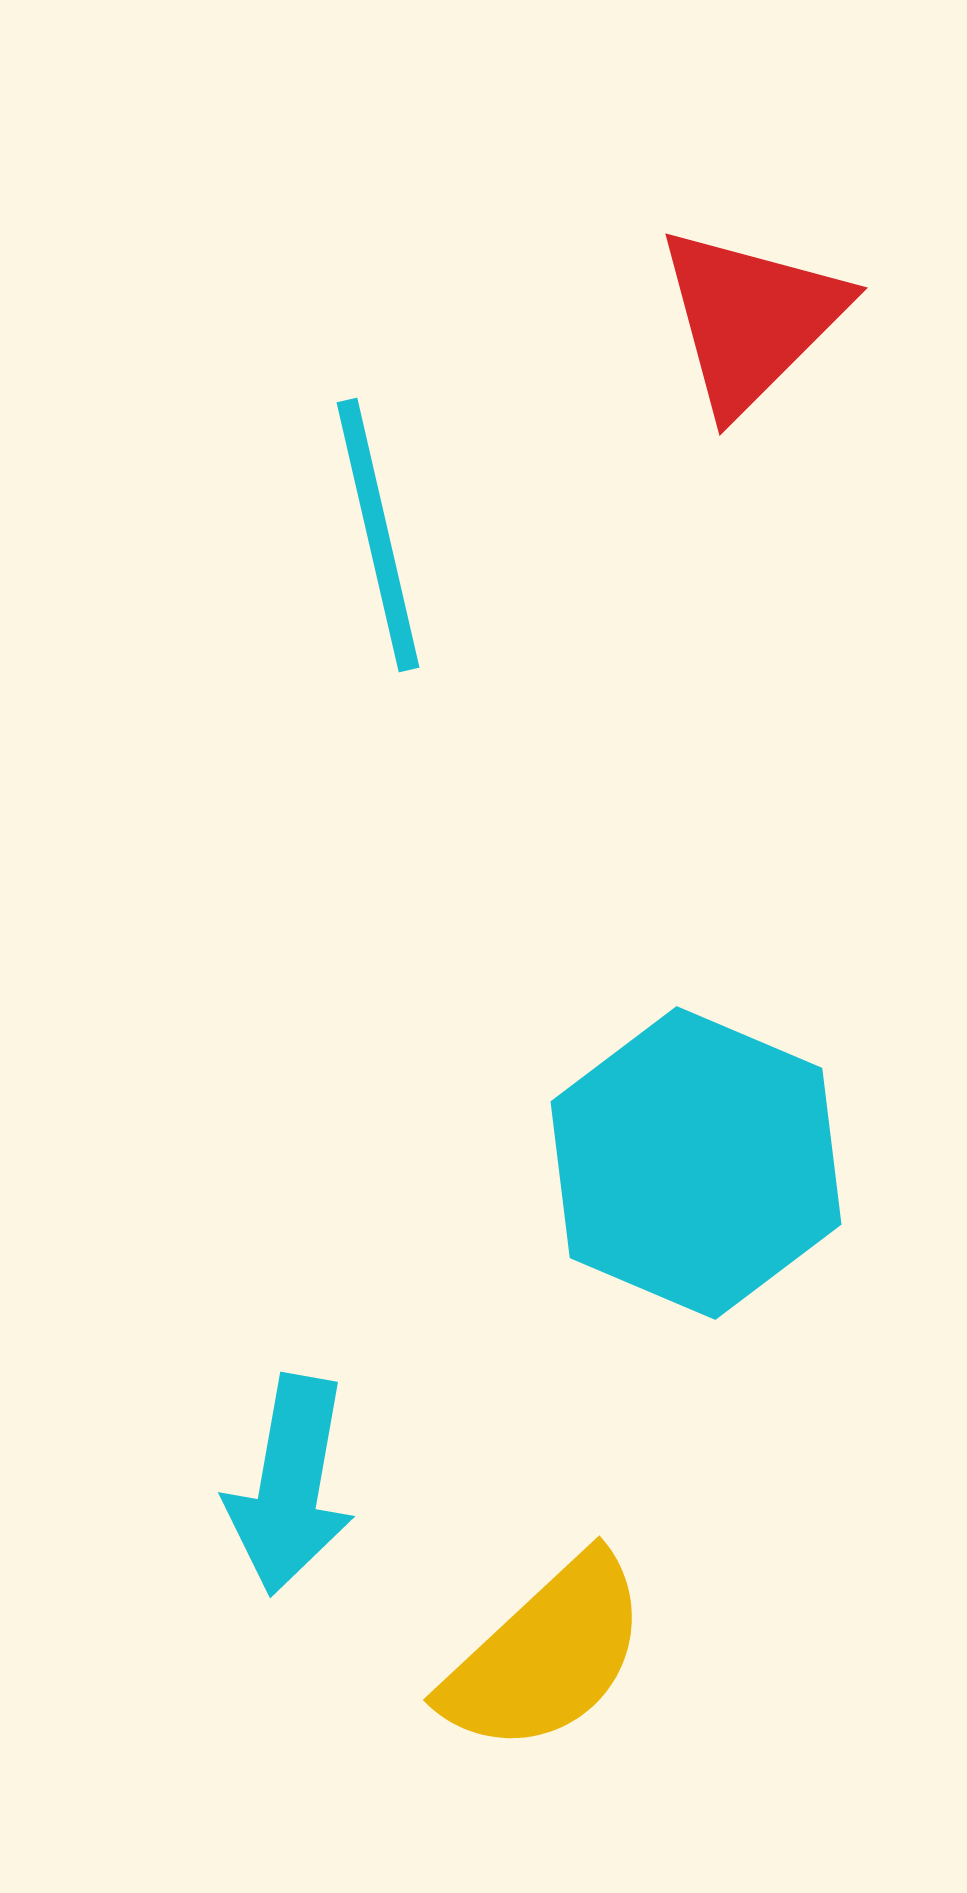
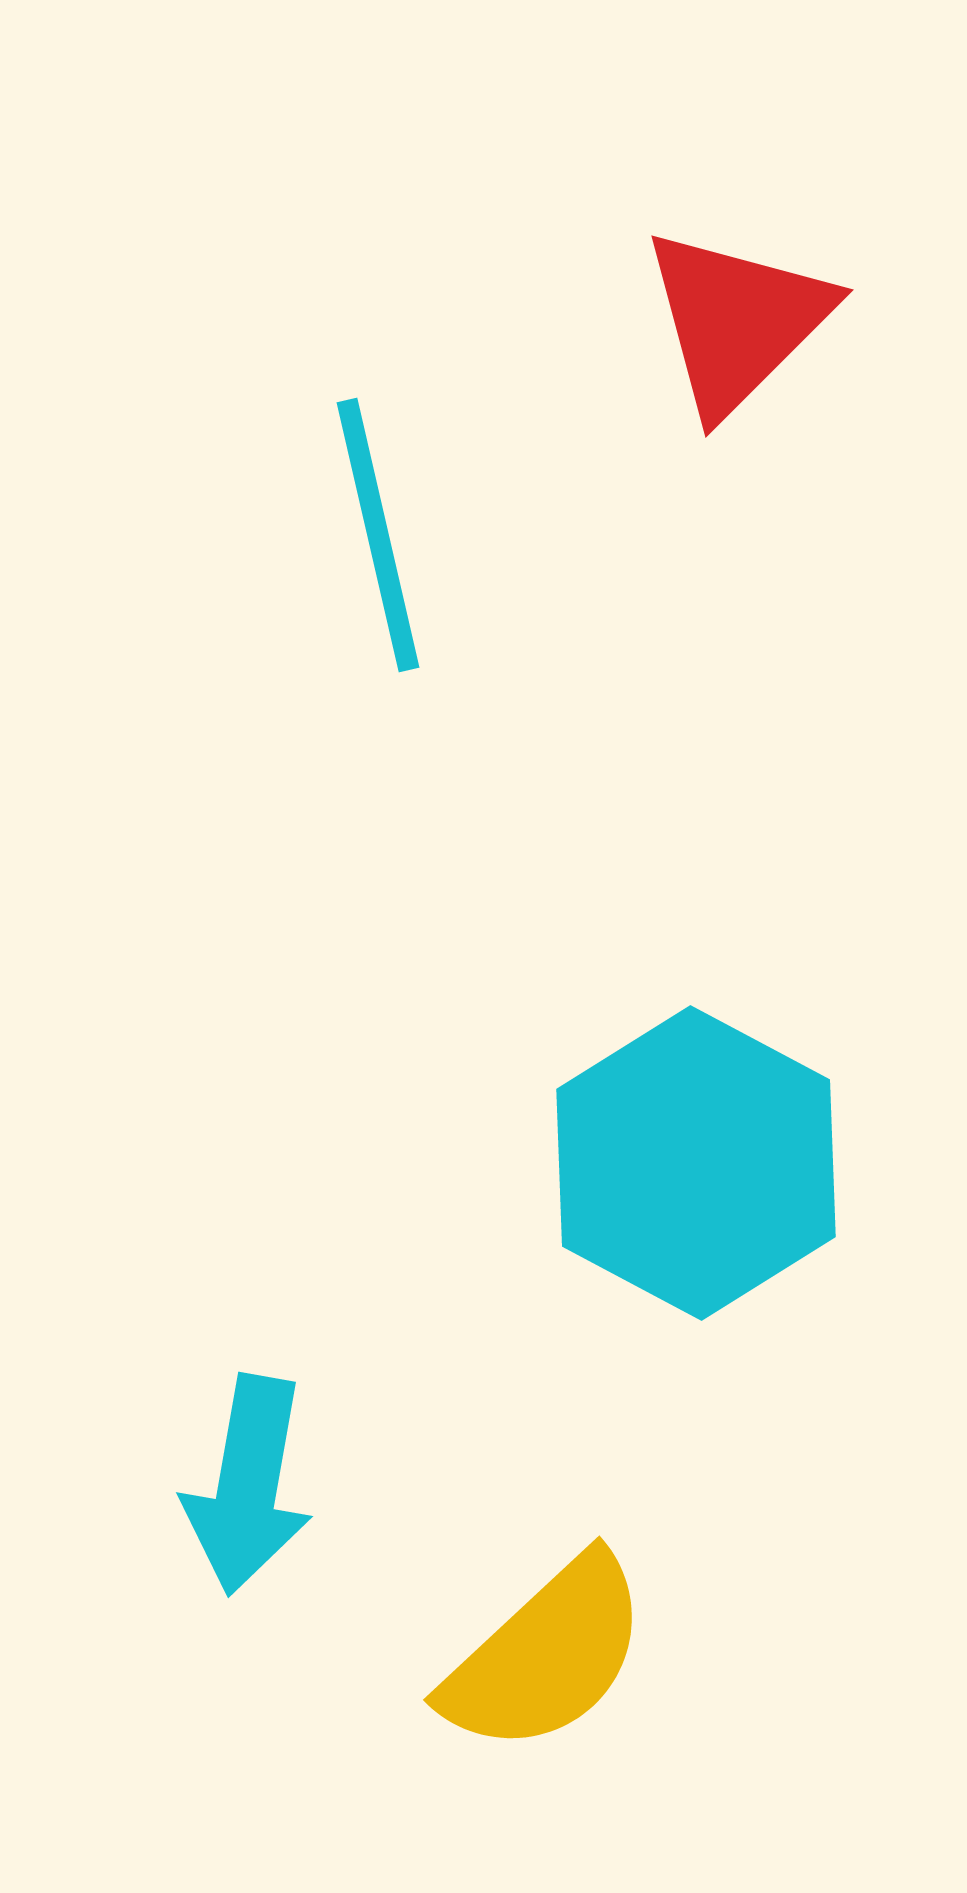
red triangle: moved 14 px left, 2 px down
cyan hexagon: rotated 5 degrees clockwise
cyan arrow: moved 42 px left
